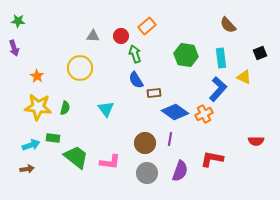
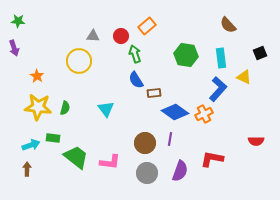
yellow circle: moved 1 px left, 7 px up
brown arrow: rotated 80 degrees counterclockwise
